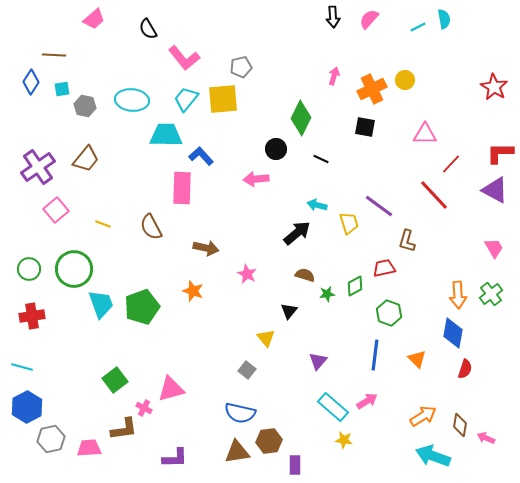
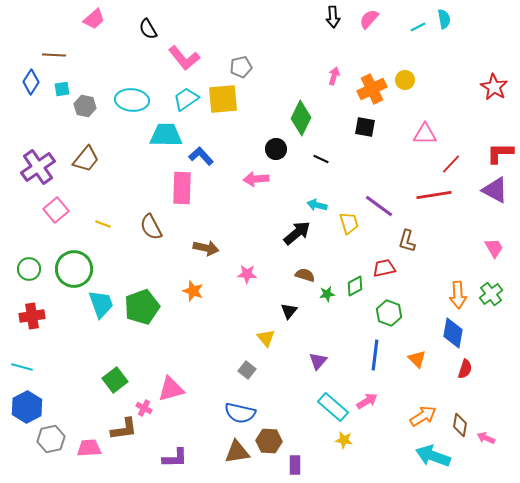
cyan trapezoid at (186, 99): rotated 16 degrees clockwise
red line at (434, 195): rotated 56 degrees counterclockwise
pink star at (247, 274): rotated 24 degrees counterclockwise
brown hexagon at (269, 441): rotated 10 degrees clockwise
